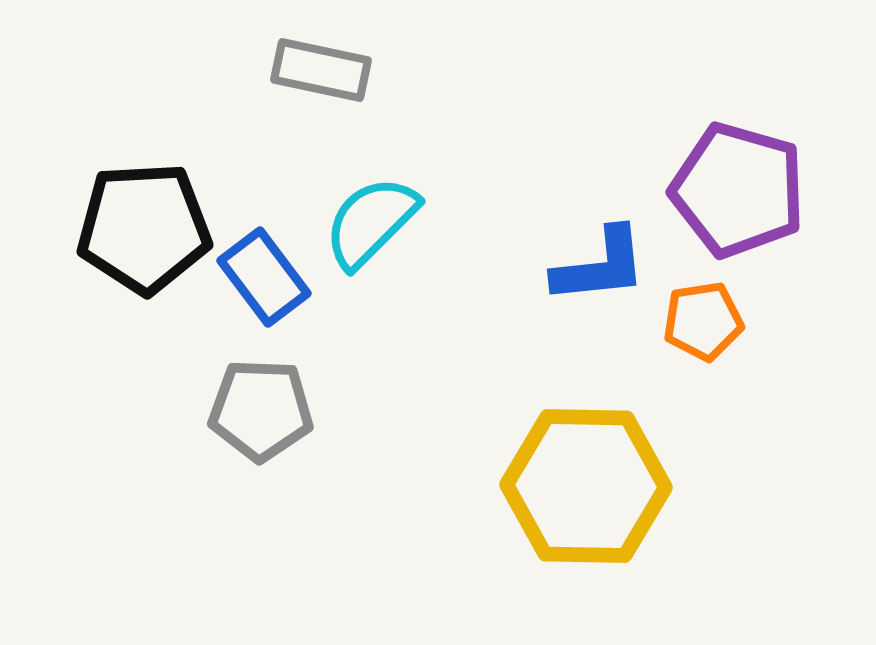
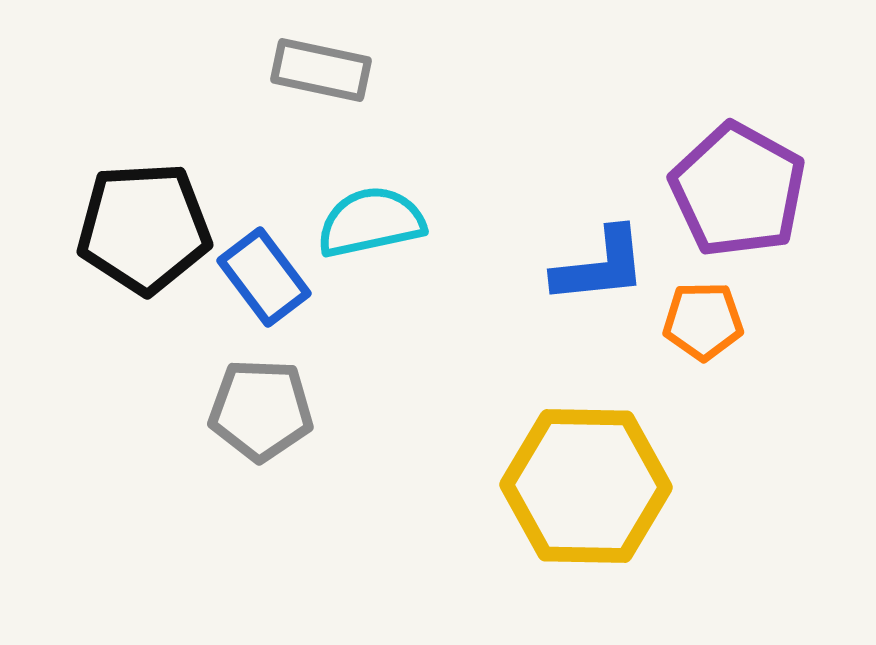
purple pentagon: rotated 13 degrees clockwise
cyan semicircle: rotated 33 degrees clockwise
orange pentagon: rotated 8 degrees clockwise
